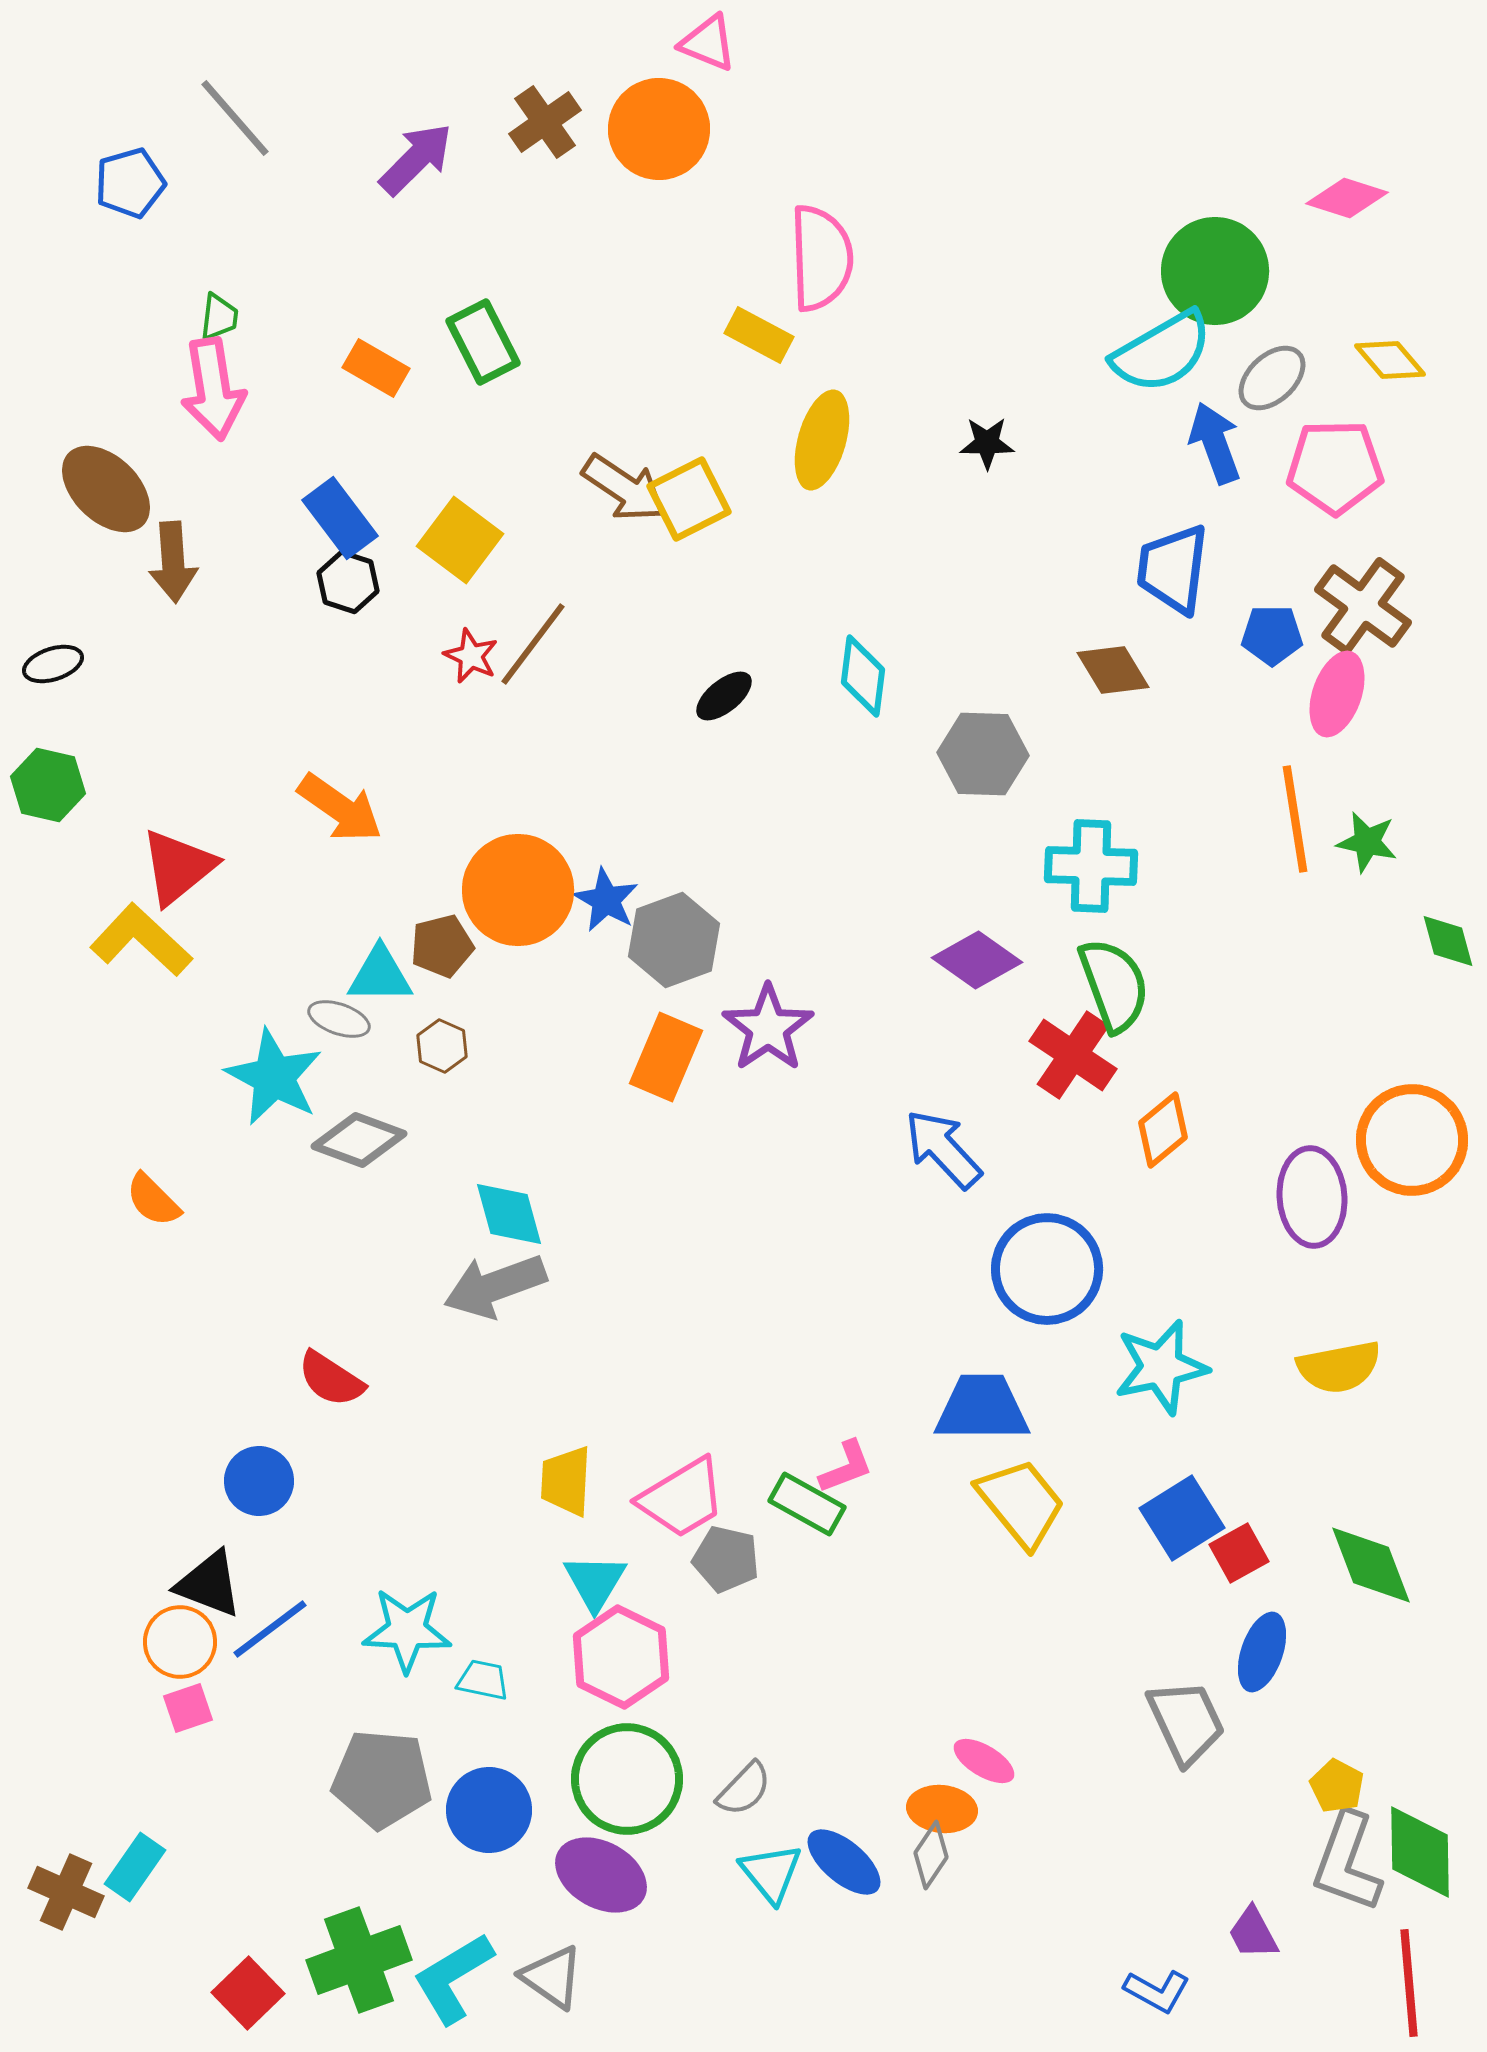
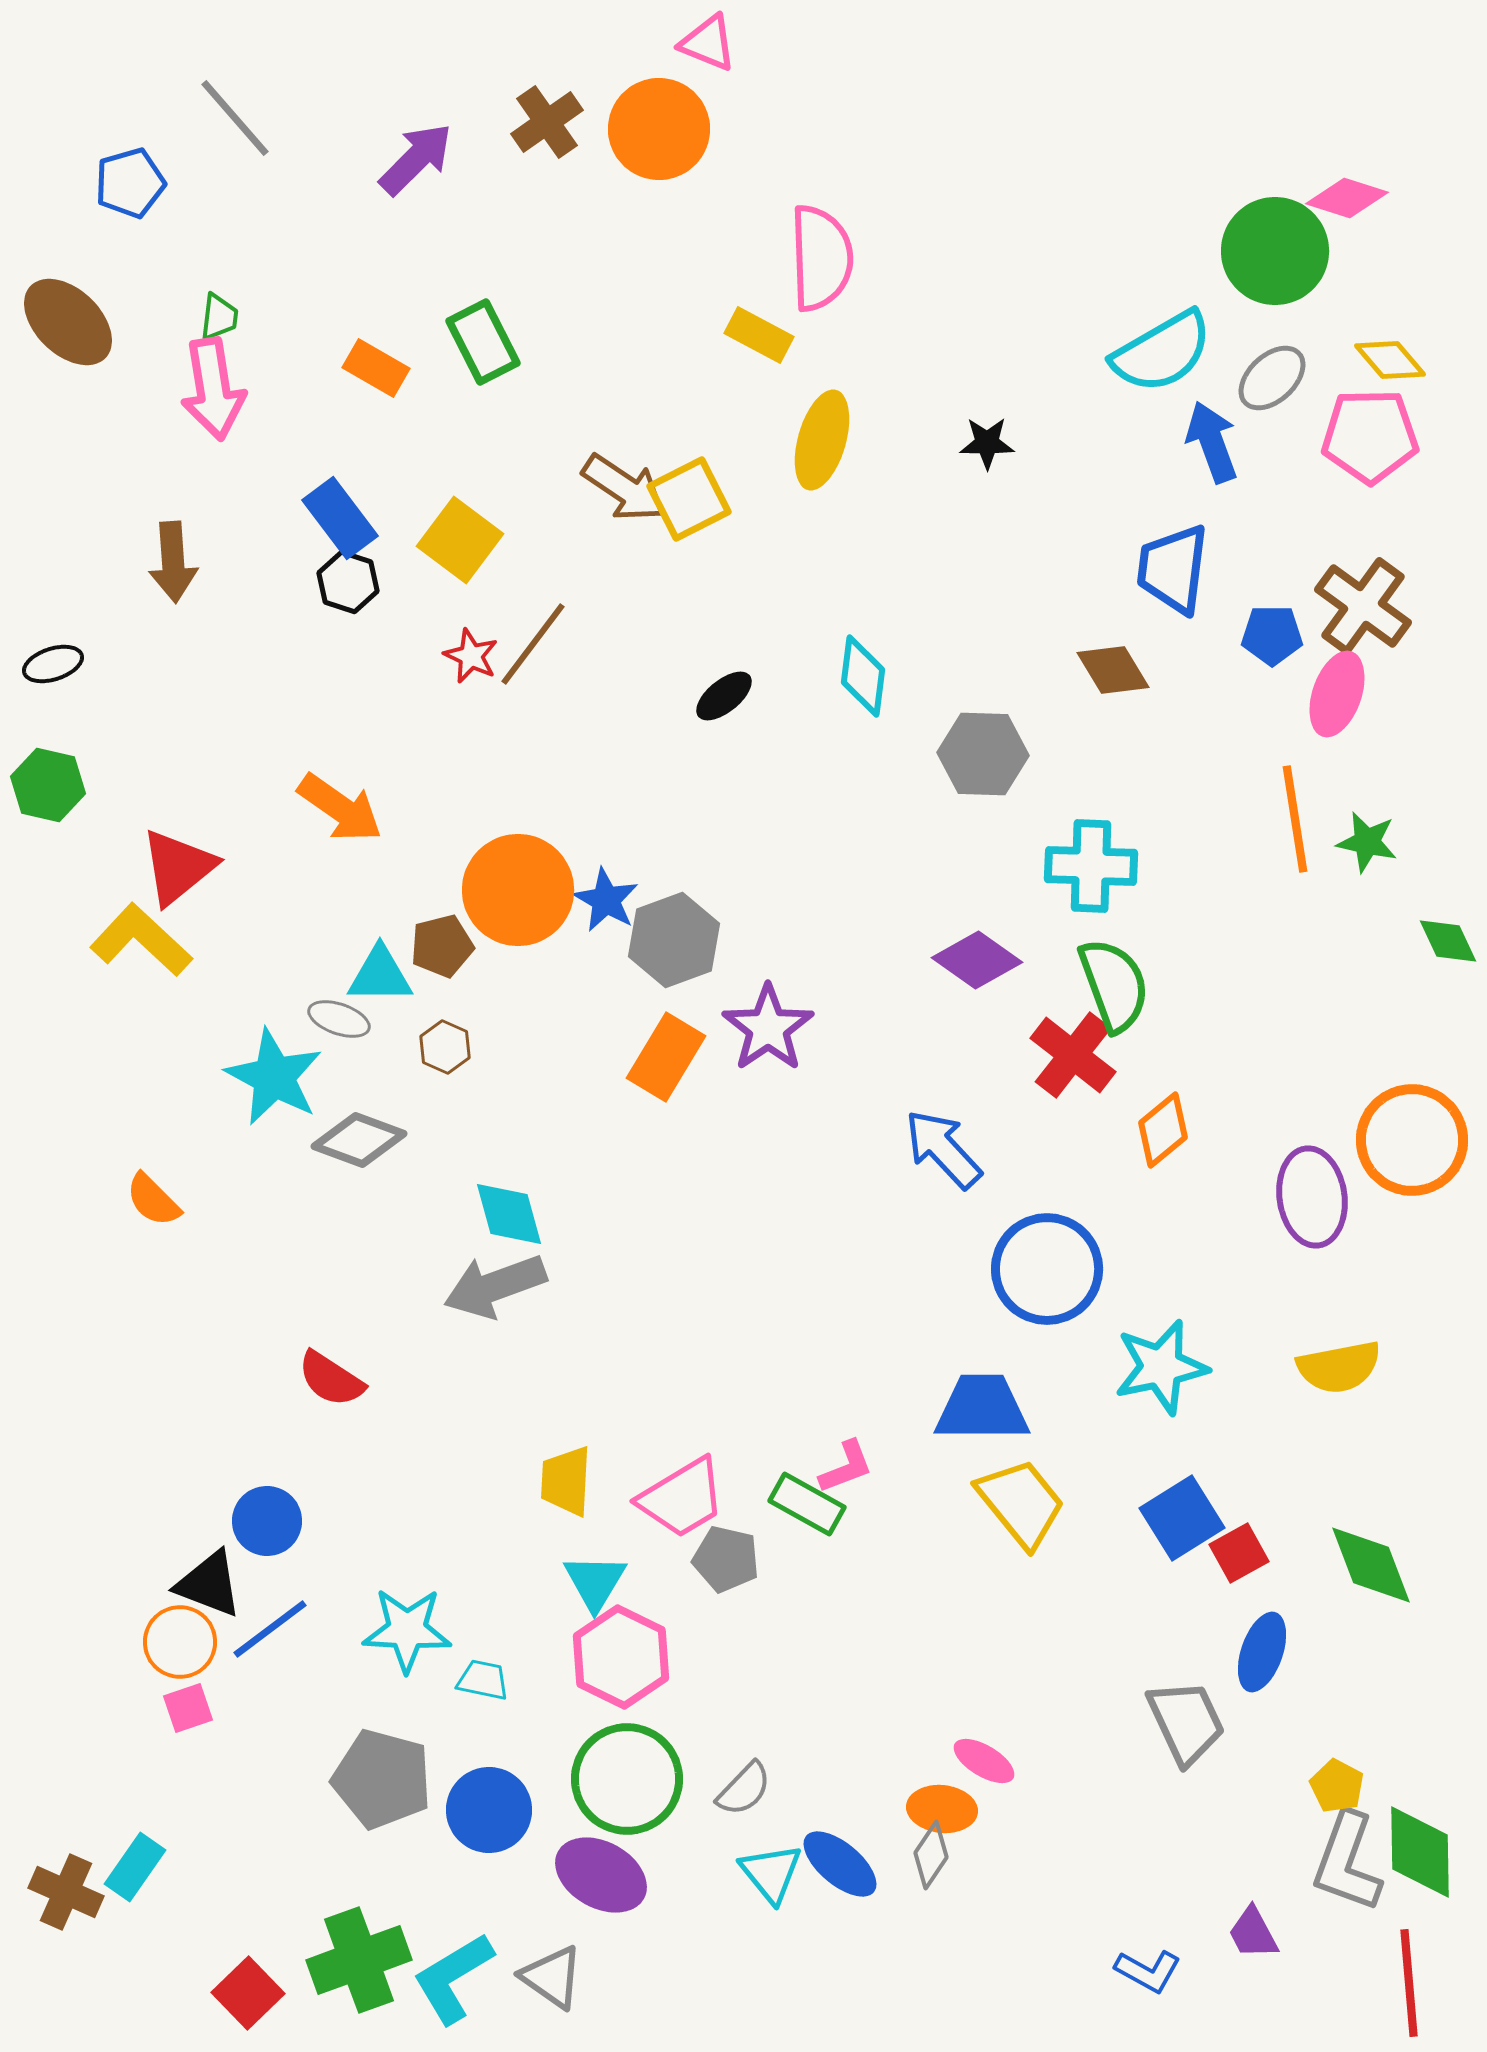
brown cross at (545, 122): moved 2 px right
green circle at (1215, 271): moved 60 px right, 20 px up
blue arrow at (1215, 443): moved 3 px left, 1 px up
pink pentagon at (1335, 467): moved 35 px right, 31 px up
brown ellipse at (106, 489): moved 38 px left, 167 px up
green diamond at (1448, 941): rotated 10 degrees counterclockwise
brown hexagon at (442, 1046): moved 3 px right, 1 px down
red cross at (1073, 1055): rotated 4 degrees clockwise
orange rectangle at (666, 1057): rotated 8 degrees clockwise
purple ellipse at (1312, 1197): rotated 4 degrees counterclockwise
blue circle at (259, 1481): moved 8 px right, 40 px down
gray pentagon at (382, 1779): rotated 10 degrees clockwise
blue ellipse at (844, 1862): moved 4 px left, 2 px down
blue L-shape at (1157, 1991): moved 9 px left, 20 px up
